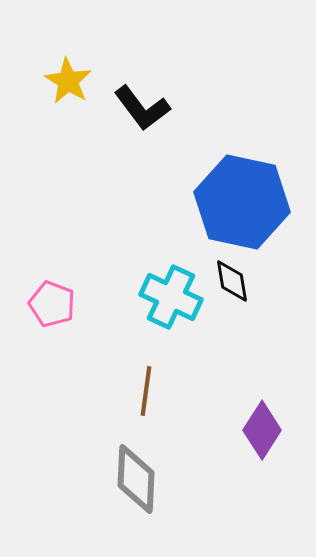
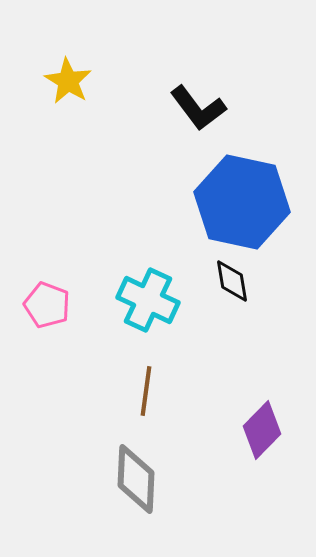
black L-shape: moved 56 px right
cyan cross: moved 23 px left, 3 px down
pink pentagon: moved 5 px left, 1 px down
purple diamond: rotated 12 degrees clockwise
